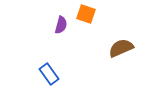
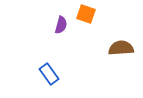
brown semicircle: rotated 20 degrees clockwise
